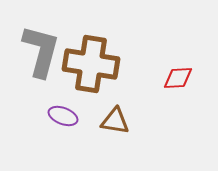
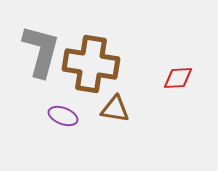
brown triangle: moved 12 px up
